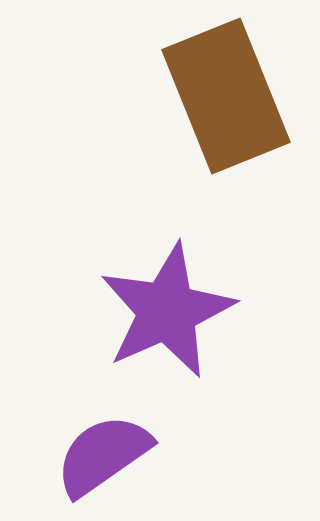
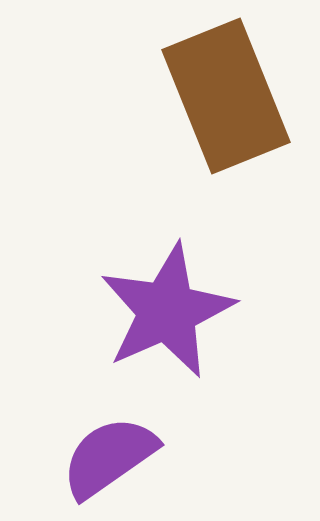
purple semicircle: moved 6 px right, 2 px down
